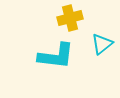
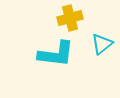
cyan L-shape: moved 2 px up
